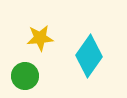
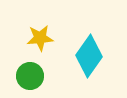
green circle: moved 5 px right
